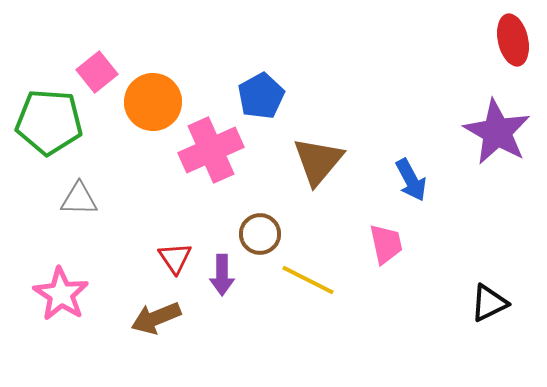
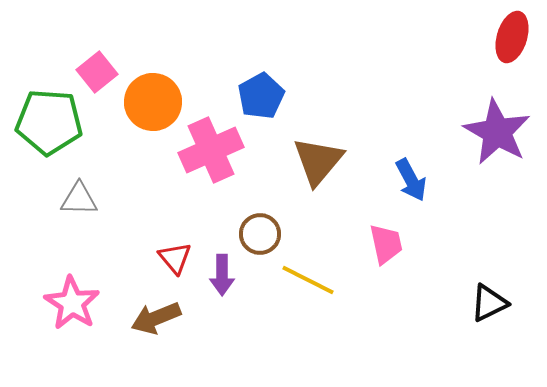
red ellipse: moved 1 px left, 3 px up; rotated 30 degrees clockwise
red triangle: rotated 6 degrees counterclockwise
pink star: moved 11 px right, 9 px down
